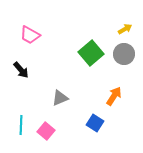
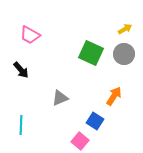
green square: rotated 25 degrees counterclockwise
blue square: moved 2 px up
pink square: moved 34 px right, 10 px down
